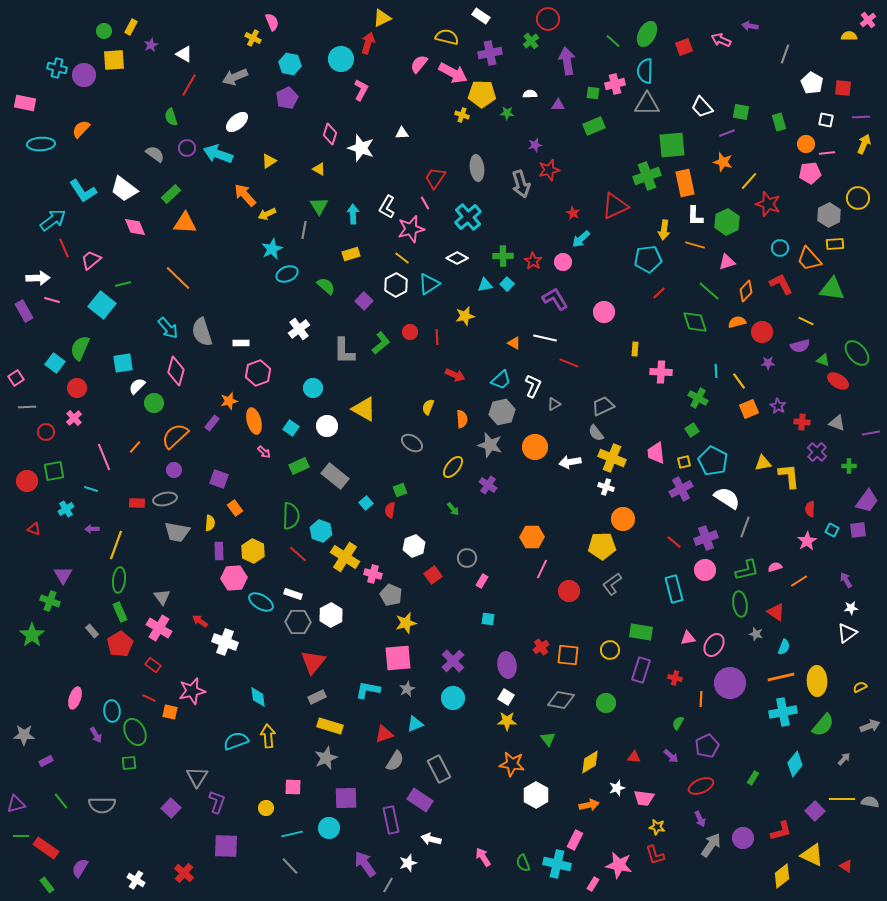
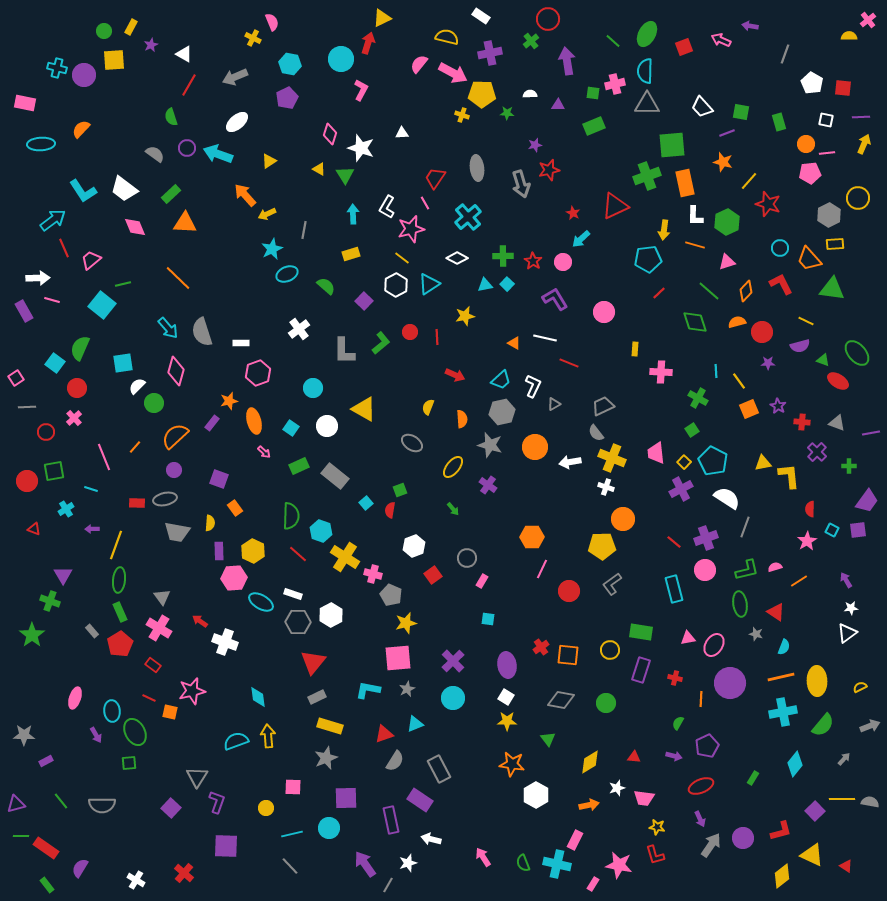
green triangle at (319, 206): moved 26 px right, 31 px up
yellow square at (684, 462): rotated 32 degrees counterclockwise
purple arrow at (671, 756): moved 3 px right; rotated 28 degrees counterclockwise
